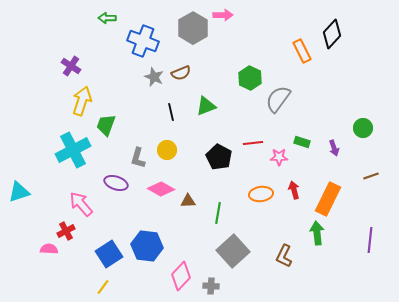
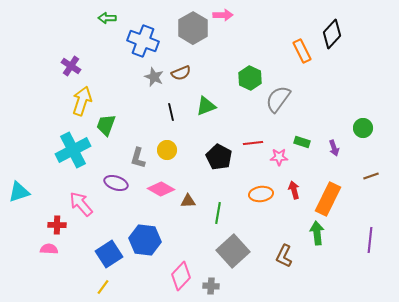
red cross at (66, 231): moved 9 px left, 6 px up; rotated 30 degrees clockwise
blue hexagon at (147, 246): moved 2 px left, 6 px up
